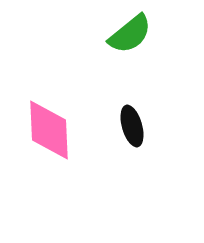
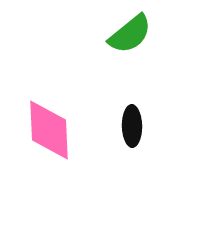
black ellipse: rotated 15 degrees clockwise
